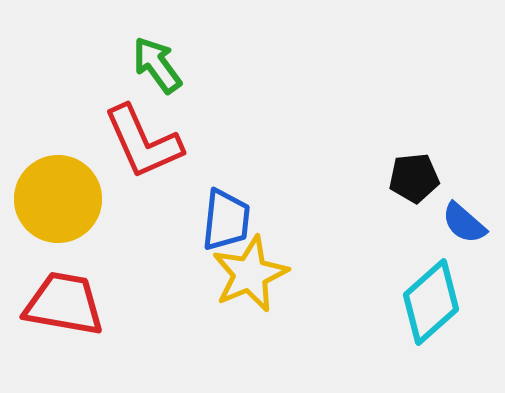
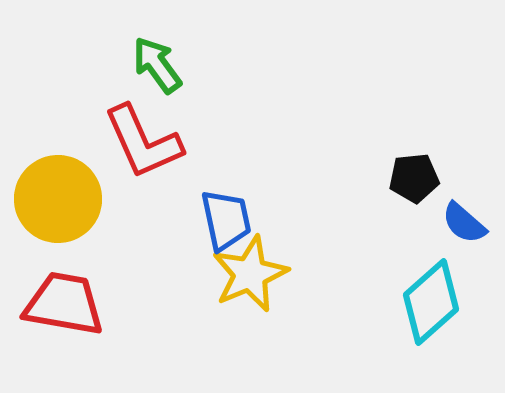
blue trapezoid: rotated 18 degrees counterclockwise
